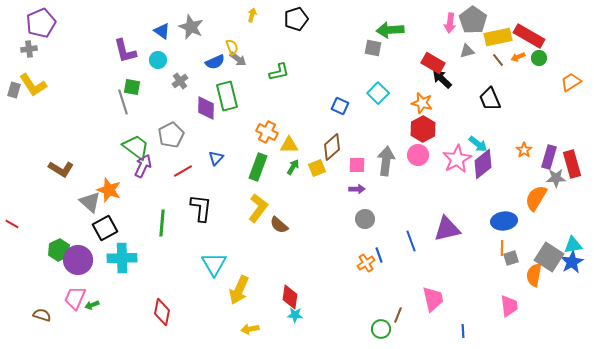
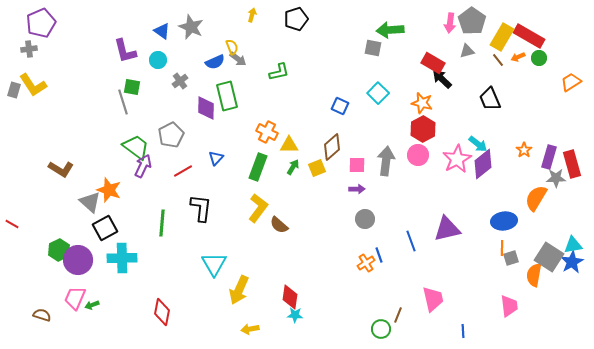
gray pentagon at (473, 20): moved 1 px left, 1 px down
yellow rectangle at (498, 37): moved 4 px right; rotated 48 degrees counterclockwise
